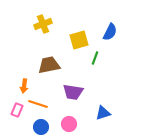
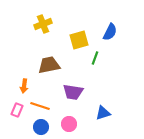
orange line: moved 2 px right, 2 px down
